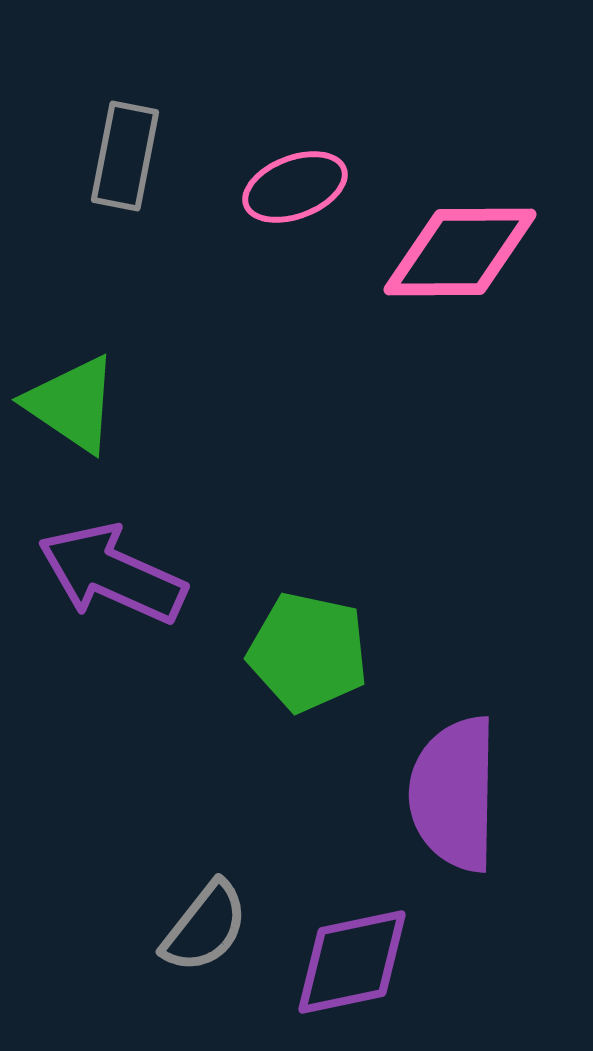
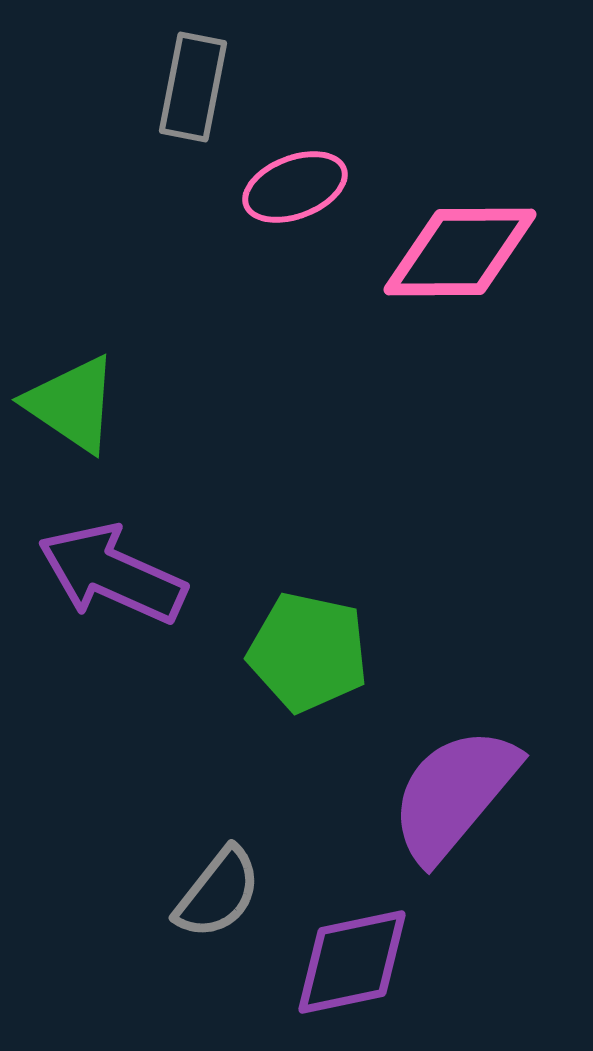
gray rectangle: moved 68 px right, 69 px up
purple semicircle: rotated 39 degrees clockwise
gray semicircle: moved 13 px right, 34 px up
